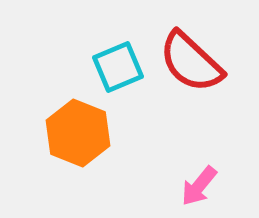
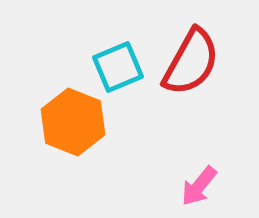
red semicircle: rotated 104 degrees counterclockwise
orange hexagon: moved 5 px left, 11 px up
